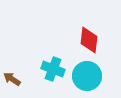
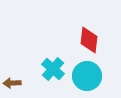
cyan cross: rotated 20 degrees clockwise
brown arrow: moved 4 px down; rotated 36 degrees counterclockwise
